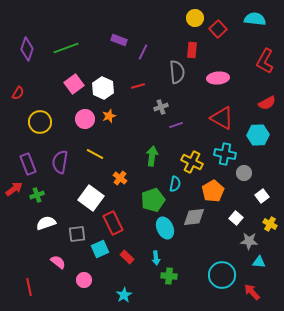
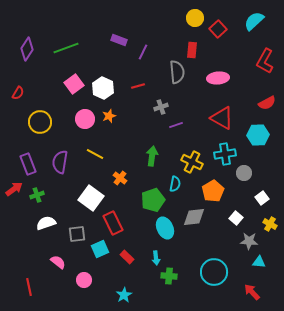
cyan semicircle at (255, 19): moved 1 px left, 2 px down; rotated 50 degrees counterclockwise
purple diamond at (27, 49): rotated 15 degrees clockwise
cyan cross at (225, 154): rotated 20 degrees counterclockwise
white square at (262, 196): moved 2 px down
cyan circle at (222, 275): moved 8 px left, 3 px up
